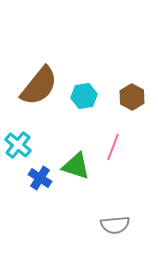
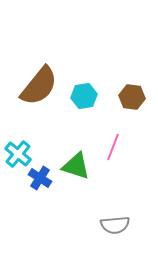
brown hexagon: rotated 20 degrees counterclockwise
cyan cross: moved 9 px down
